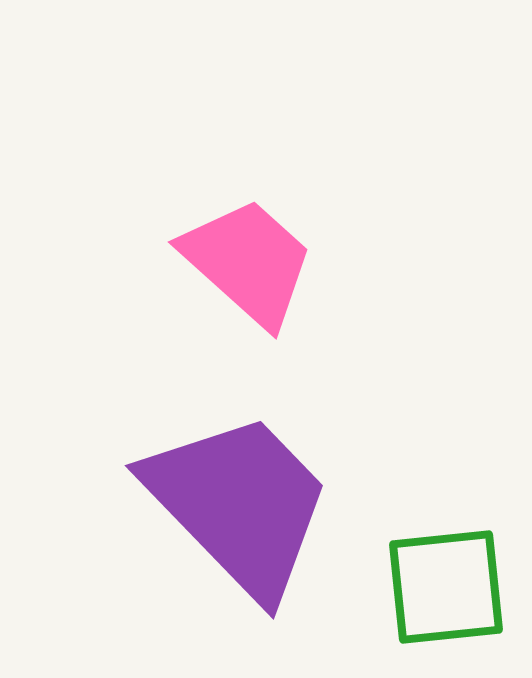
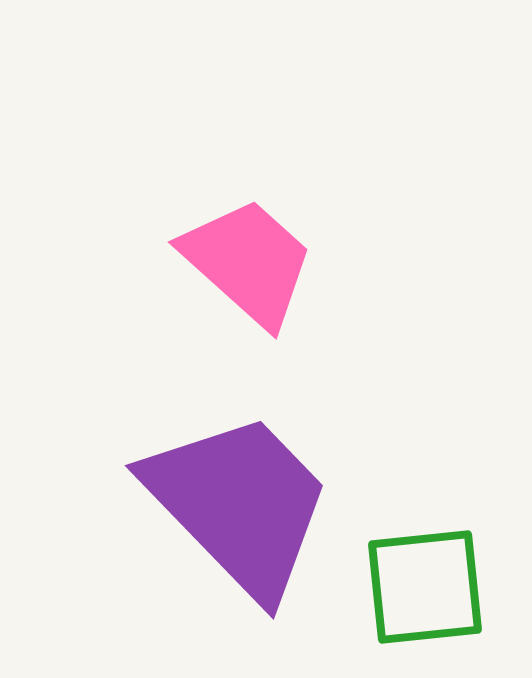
green square: moved 21 px left
